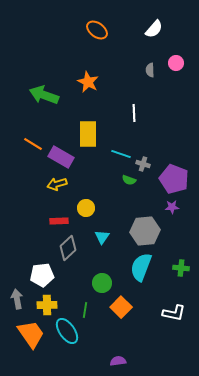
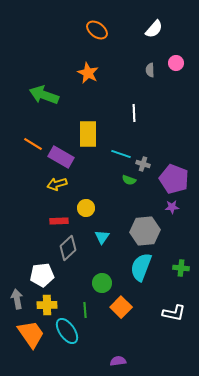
orange star: moved 9 px up
green line: rotated 14 degrees counterclockwise
